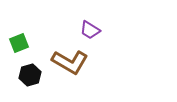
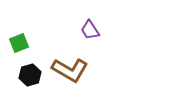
purple trapezoid: rotated 25 degrees clockwise
brown L-shape: moved 8 px down
